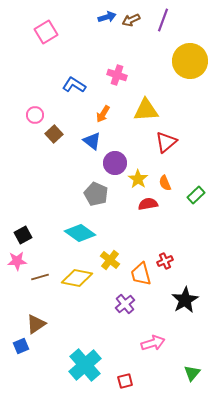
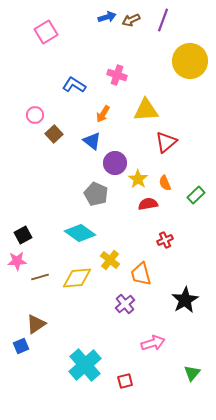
red cross: moved 21 px up
yellow diamond: rotated 16 degrees counterclockwise
